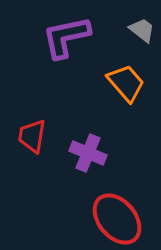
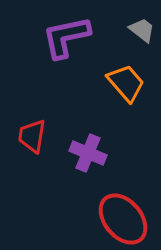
red ellipse: moved 6 px right
